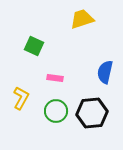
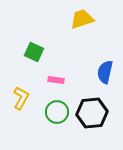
green square: moved 6 px down
pink rectangle: moved 1 px right, 2 px down
green circle: moved 1 px right, 1 px down
